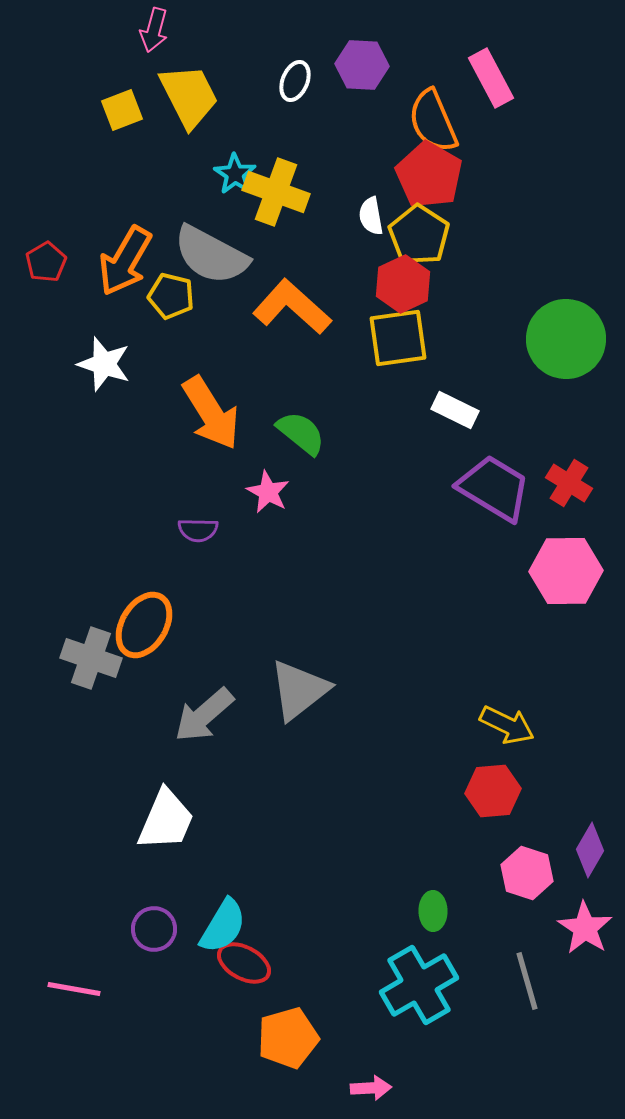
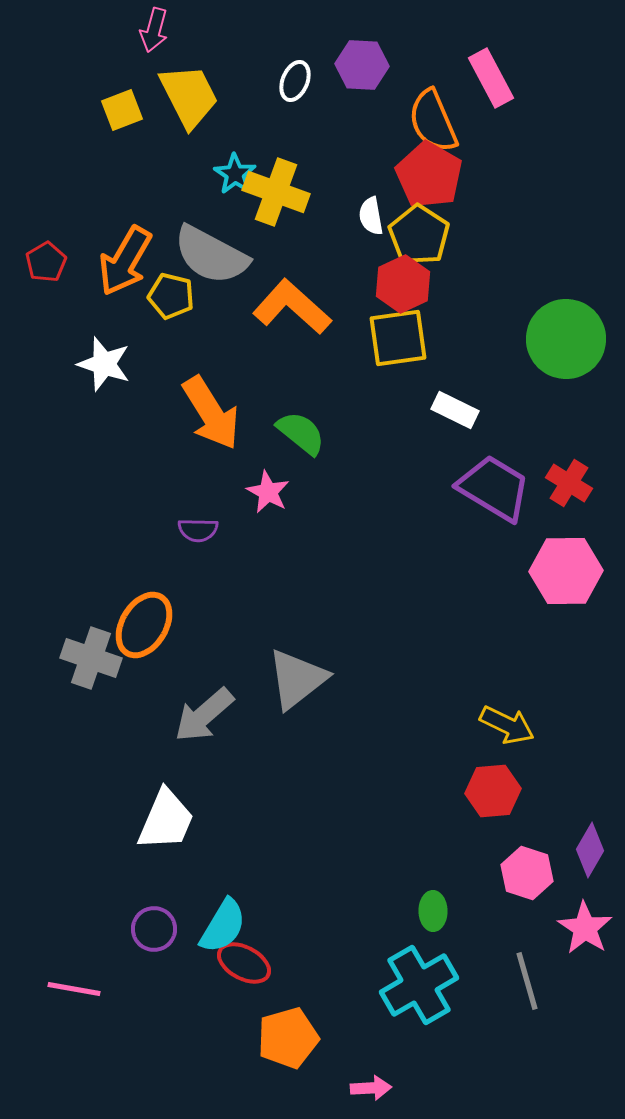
gray triangle at (299, 690): moved 2 px left, 11 px up
